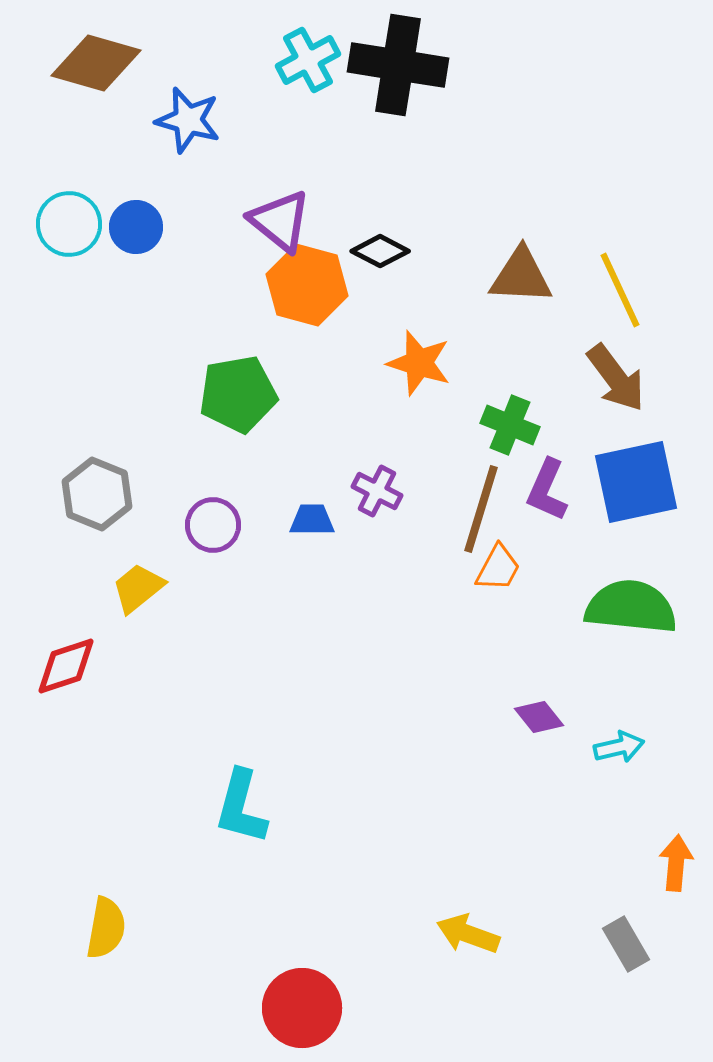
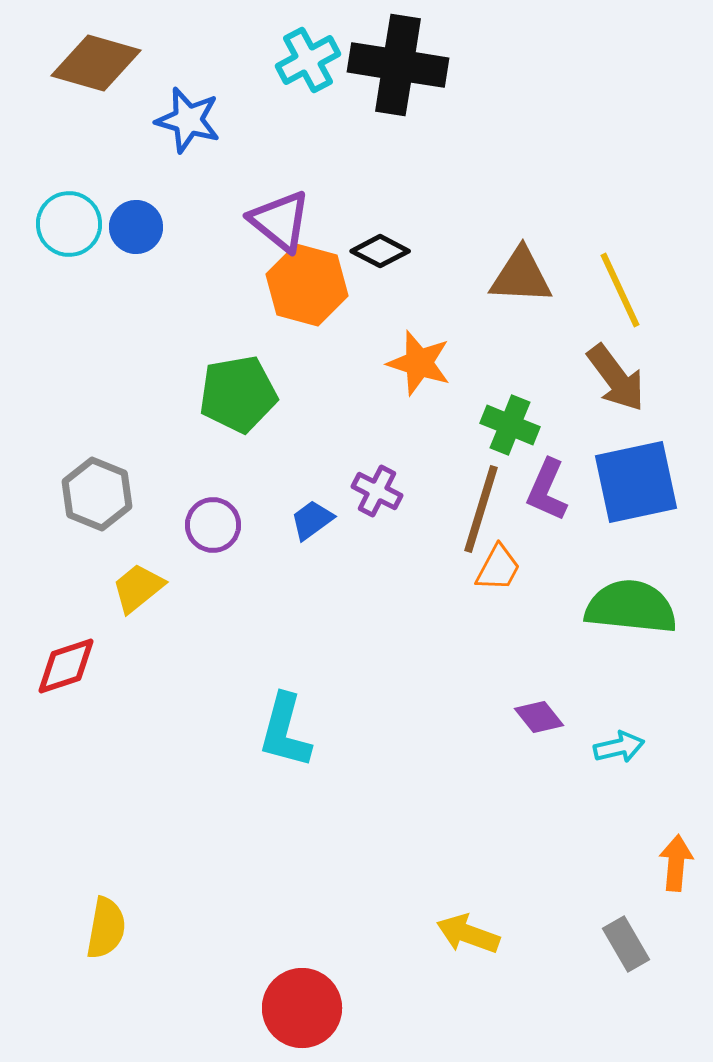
blue trapezoid: rotated 36 degrees counterclockwise
cyan L-shape: moved 44 px right, 76 px up
